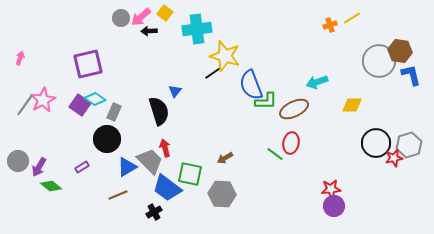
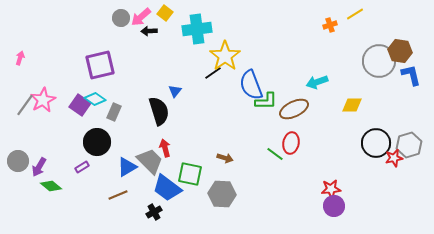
yellow line at (352, 18): moved 3 px right, 4 px up
yellow star at (225, 56): rotated 20 degrees clockwise
purple square at (88, 64): moved 12 px right, 1 px down
black circle at (107, 139): moved 10 px left, 3 px down
brown arrow at (225, 158): rotated 133 degrees counterclockwise
